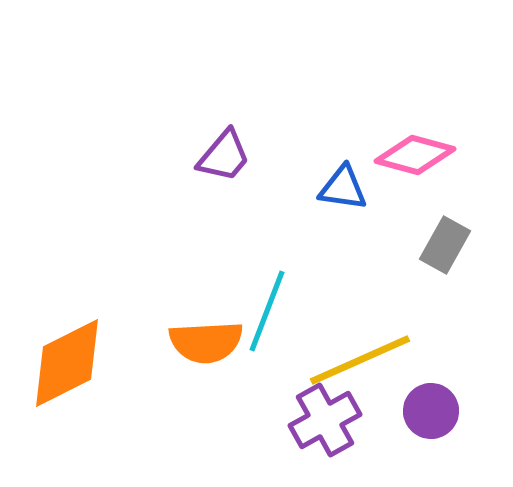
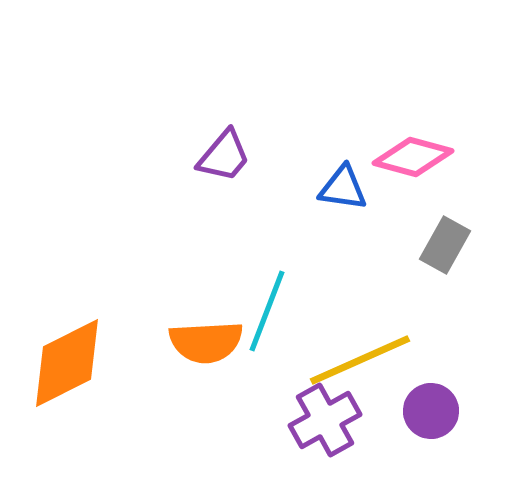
pink diamond: moved 2 px left, 2 px down
